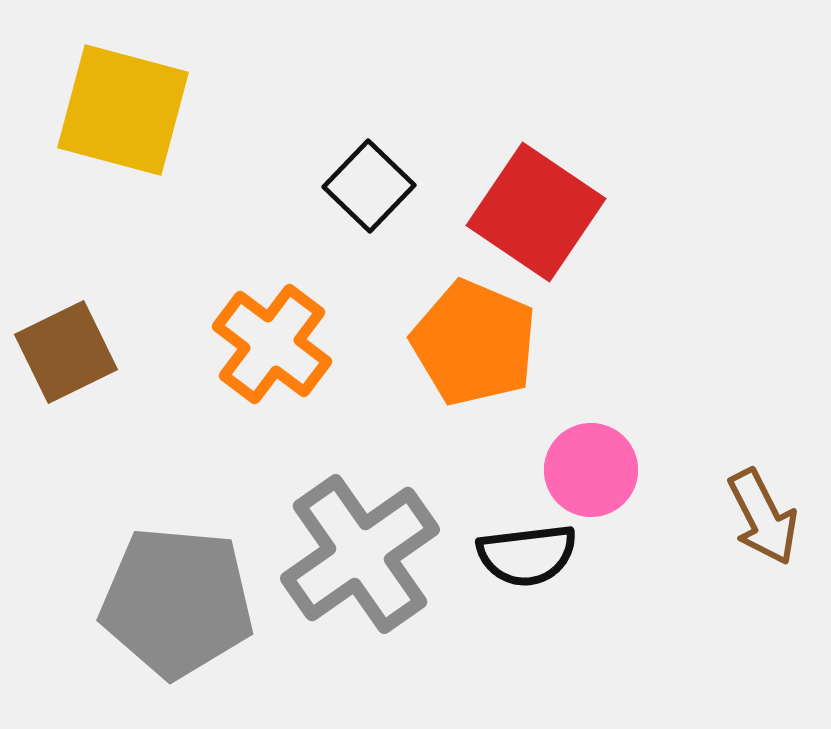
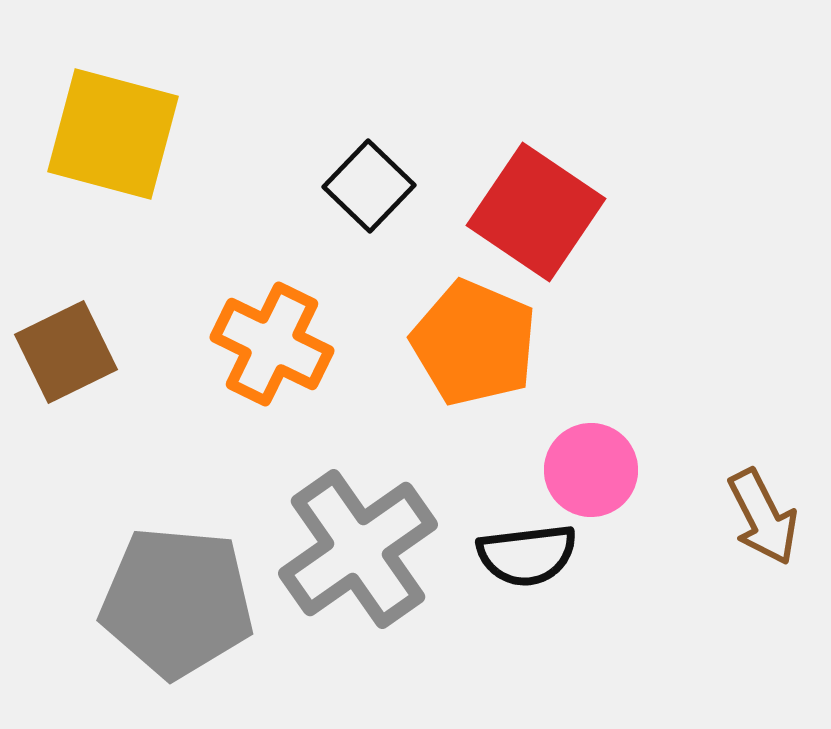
yellow square: moved 10 px left, 24 px down
orange cross: rotated 11 degrees counterclockwise
gray cross: moved 2 px left, 5 px up
